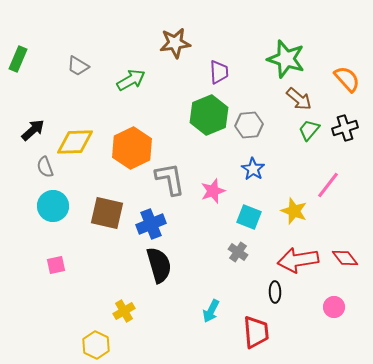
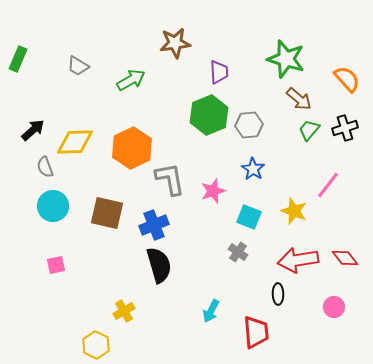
blue cross: moved 3 px right, 1 px down
black ellipse: moved 3 px right, 2 px down
